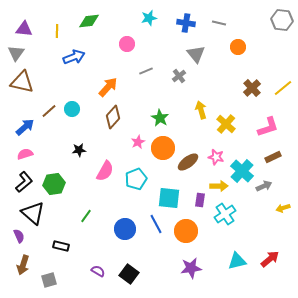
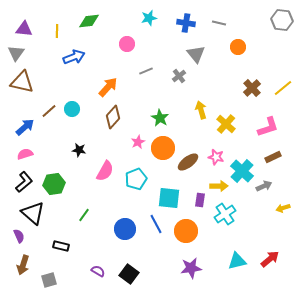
black star at (79, 150): rotated 16 degrees clockwise
green line at (86, 216): moved 2 px left, 1 px up
